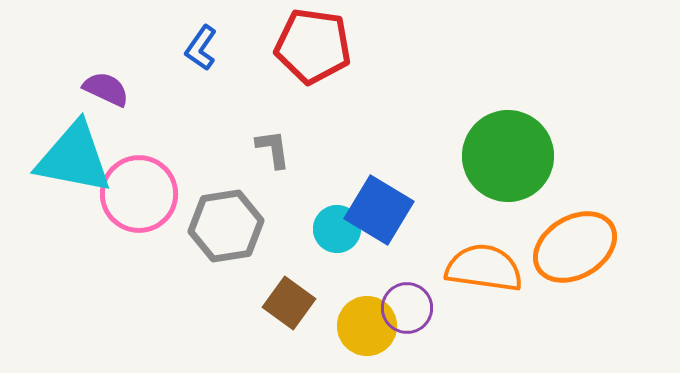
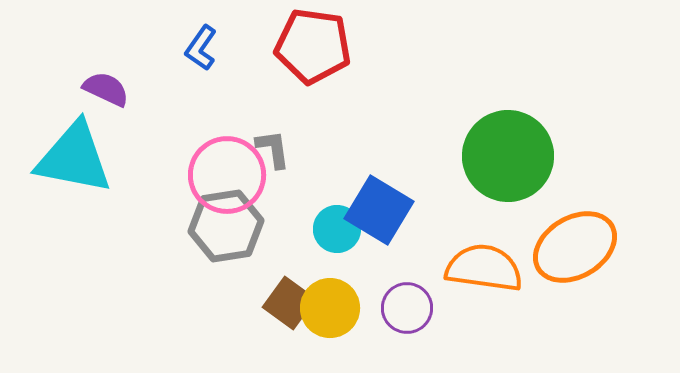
pink circle: moved 88 px right, 19 px up
yellow circle: moved 37 px left, 18 px up
